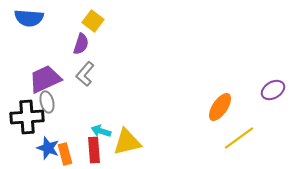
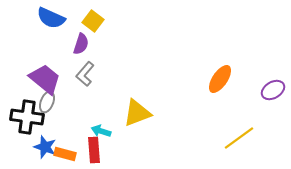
blue semicircle: moved 22 px right; rotated 20 degrees clockwise
purple trapezoid: rotated 64 degrees clockwise
gray ellipse: rotated 35 degrees clockwise
orange ellipse: moved 28 px up
black cross: rotated 12 degrees clockwise
yellow triangle: moved 10 px right, 29 px up; rotated 8 degrees counterclockwise
blue star: moved 3 px left, 1 px up
orange rectangle: rotated 60 degrees counterclockwise
